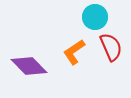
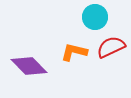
red semicircle: rotated 92 degrees counterclockwise
orange L-shape: rotated 48 degrees clockwise
